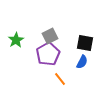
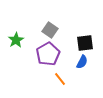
gray square: moved 6 px up; rotated 28 degrees counterclockwise
black square: rotated 18 degrees counterclockwise
